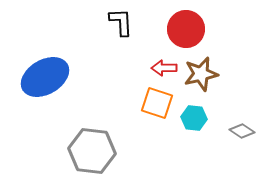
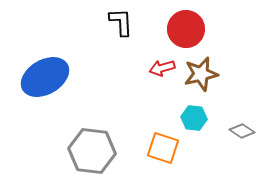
red arrow: moved 2 px left; rotated 15 degrees counterclockwise
orange square: moved 6 px right, 45 px down
